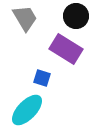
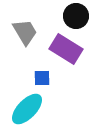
gray trapezoid: moved 14 px down
blue square: rotated 18 degrees counterclockwise
cyan ellipse: moved 1 px up
